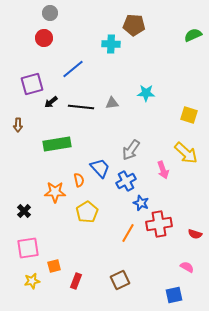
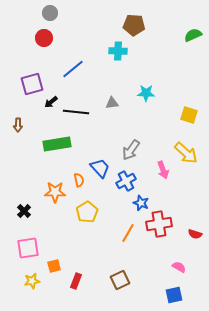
cyan cross: moved 7 px right, 7 px down
black line: moved 5 px left, 5 px down
pink semicircle: moved 8 px left
